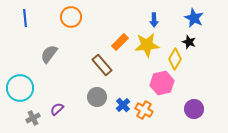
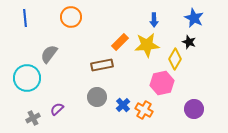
brown rectangle: rotated 60 degrees counterclockwise
cyan circle: moved 7 px right, 10 px up
